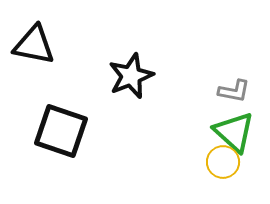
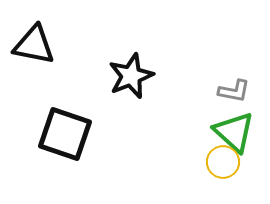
black square: moved 4 px right, 3 px down
